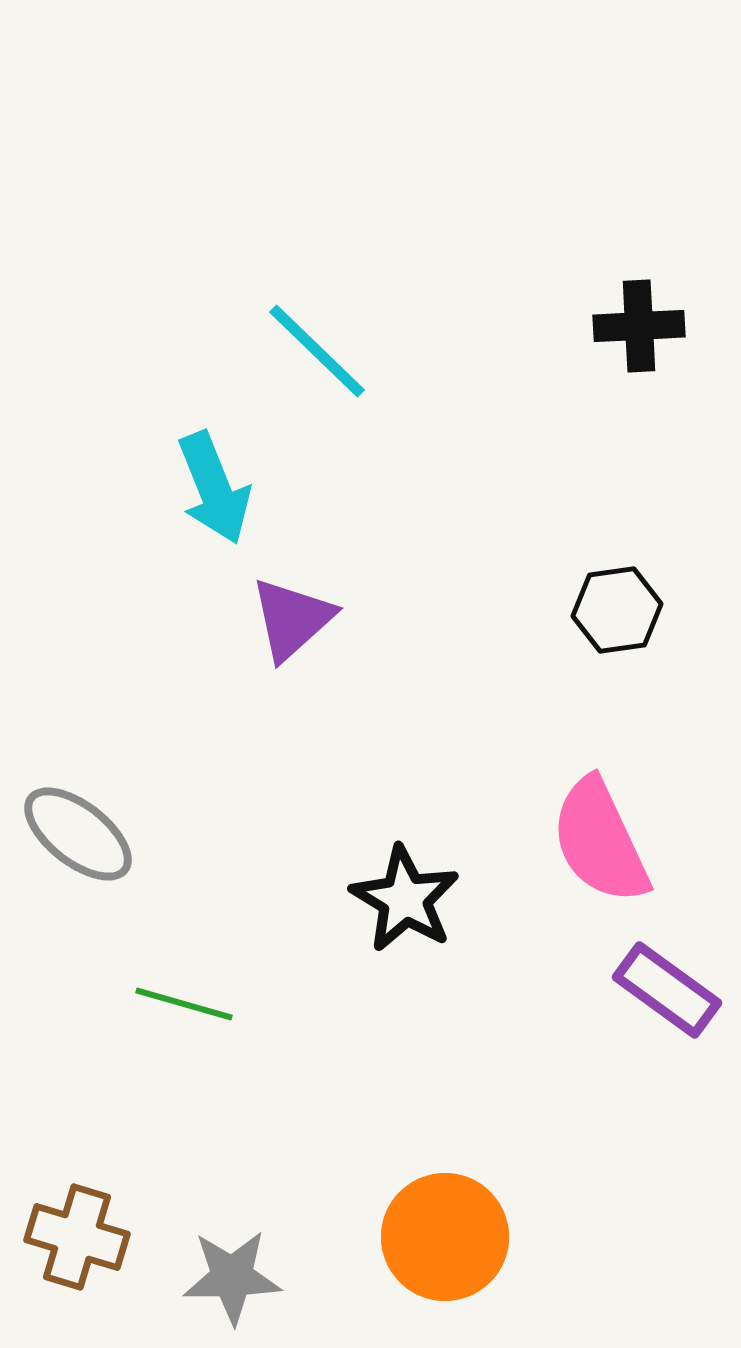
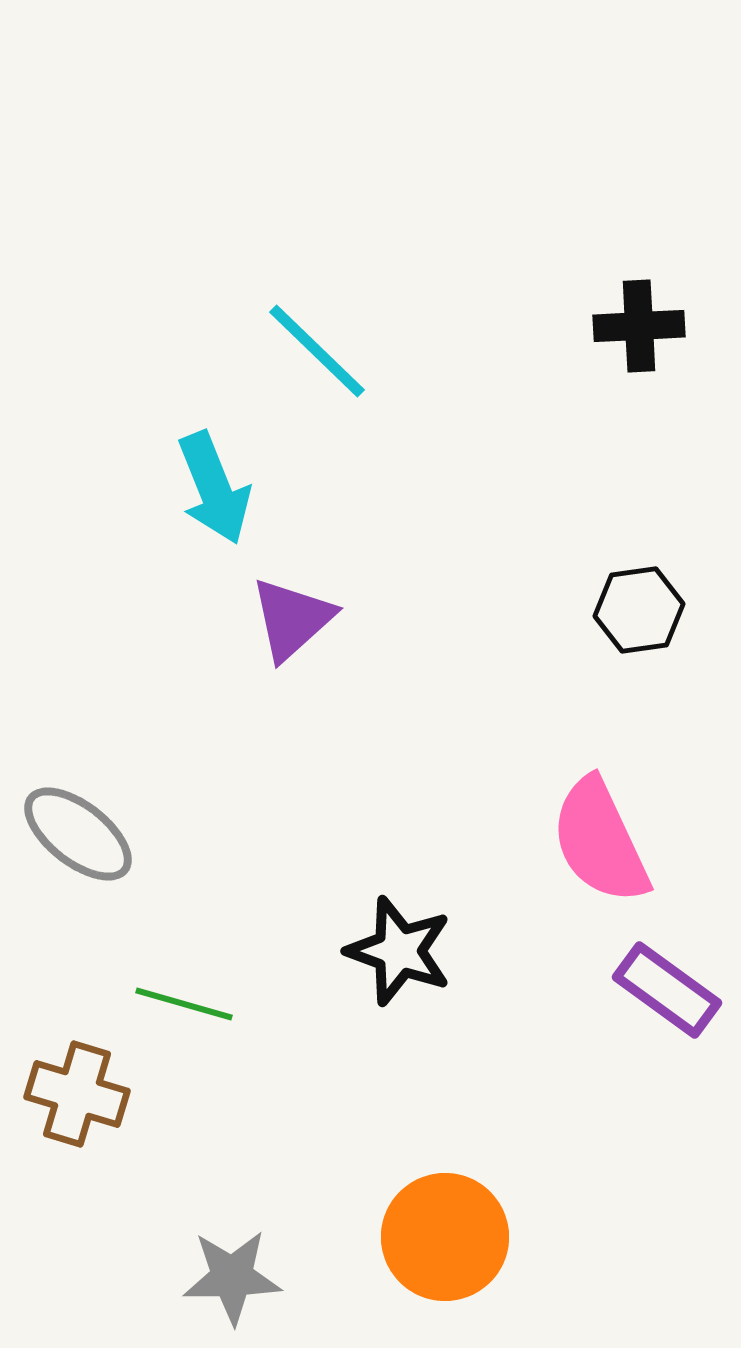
black hexagon: moved 22 px right
black star: moved 6 px left, 52 px down; rotated 11 degrees counterclockwise
brown cross: moved 143 px up
